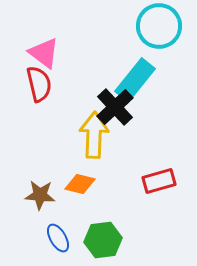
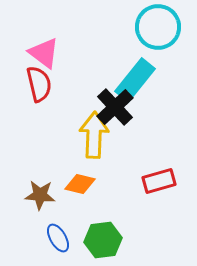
cyan circle: moved 1 px left, 1 px down
